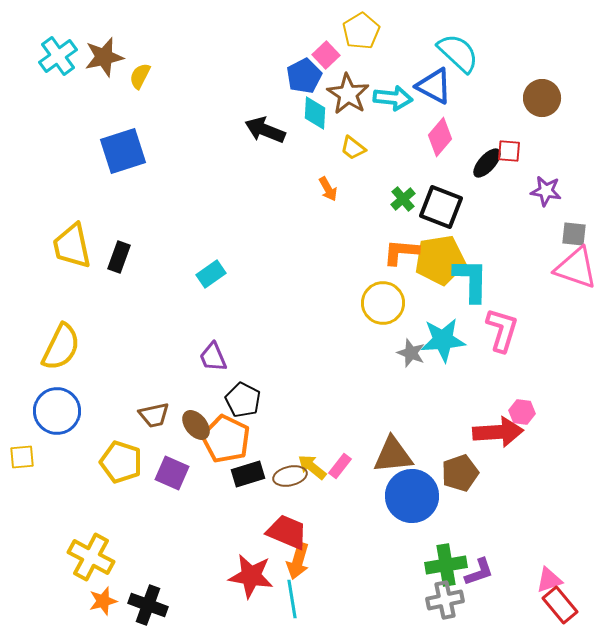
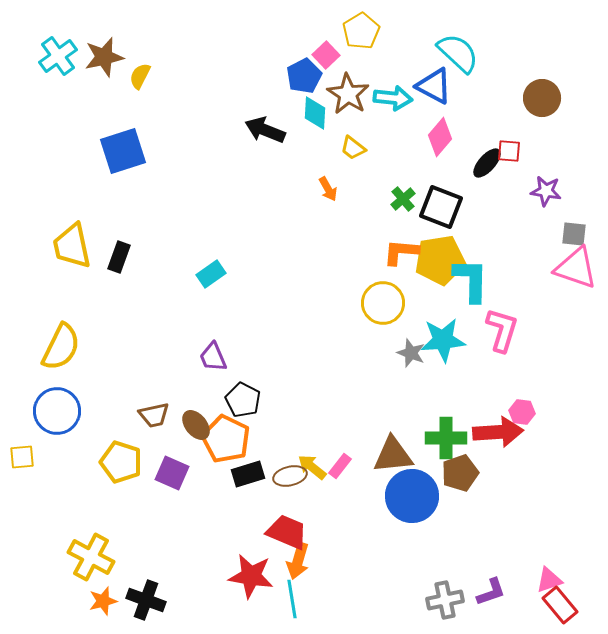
green cross at (446, 565): moved 127 px up; rotated 9 degrees clockwise
purple L-shape at (479, 572): moved 12 px right, 20 px down
black cross at (148, 605): moved 2 px left, 5 px up
